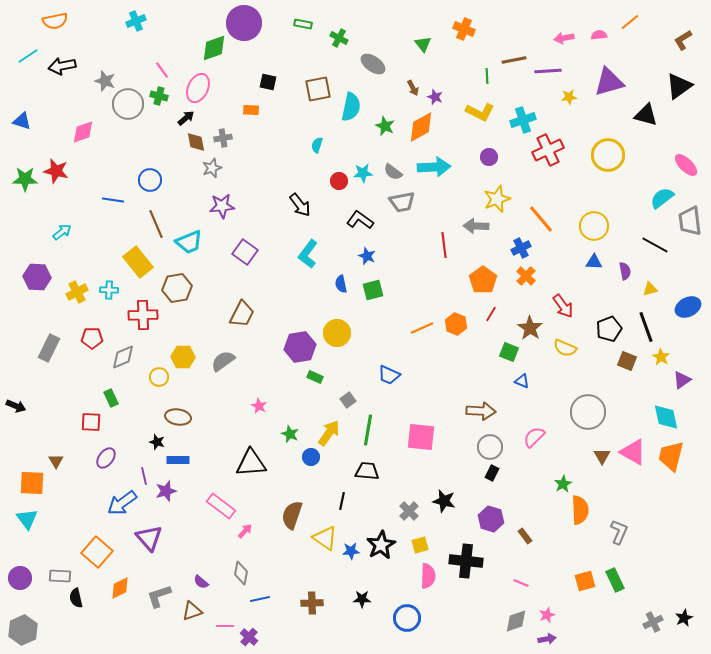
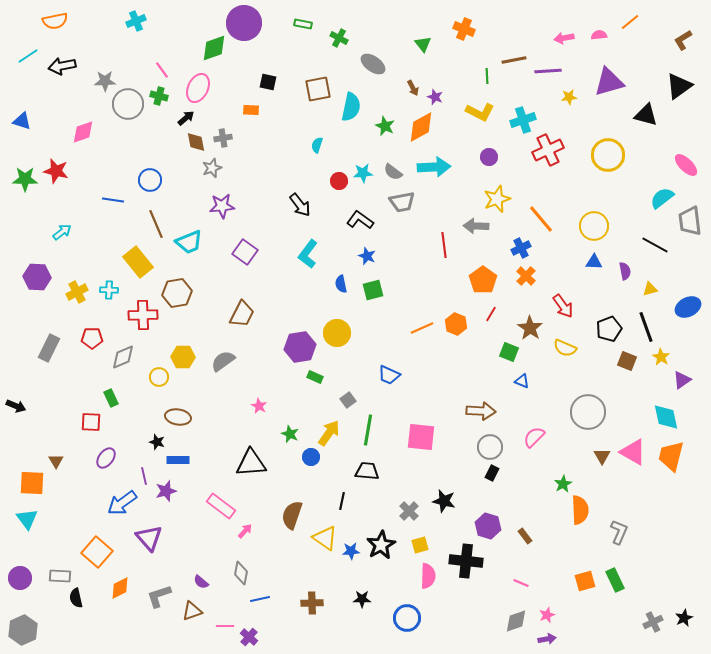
gray star at (105, 81): rotated 20 degrees counterclockwise
brown hexagon at (177, 288): moved 5 px down
purple hexagon at (491, 519): moved 3 px left, 7 px down
